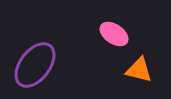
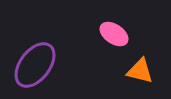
orange triangle: moved 1 px right, 1 px down
